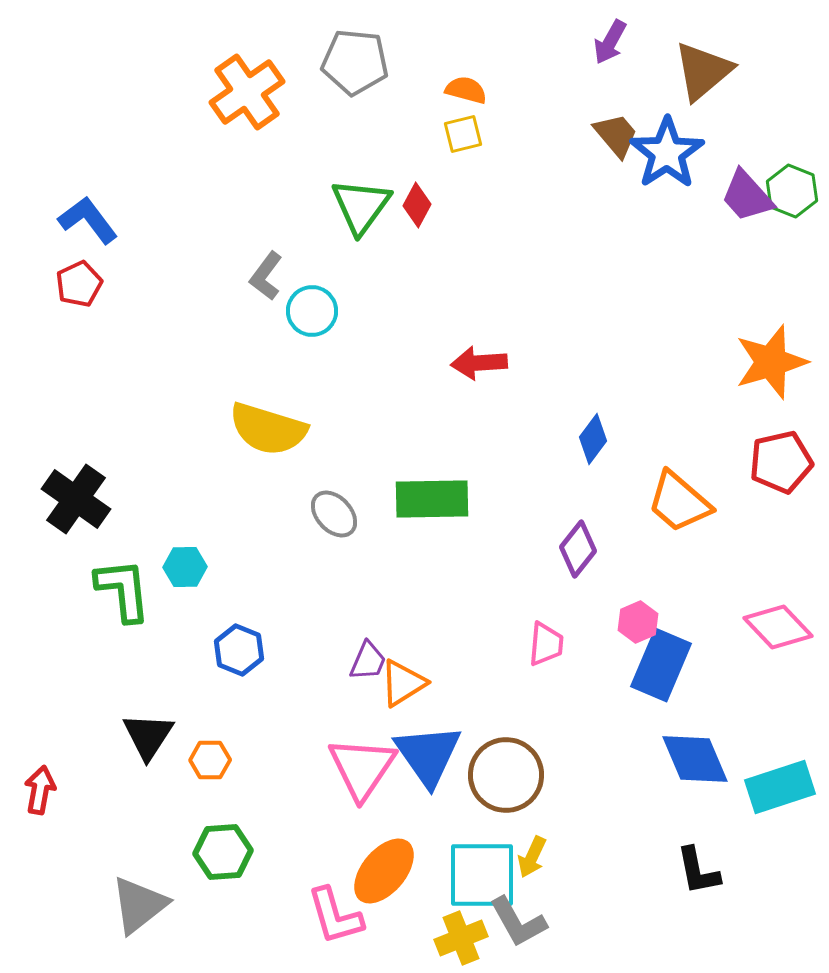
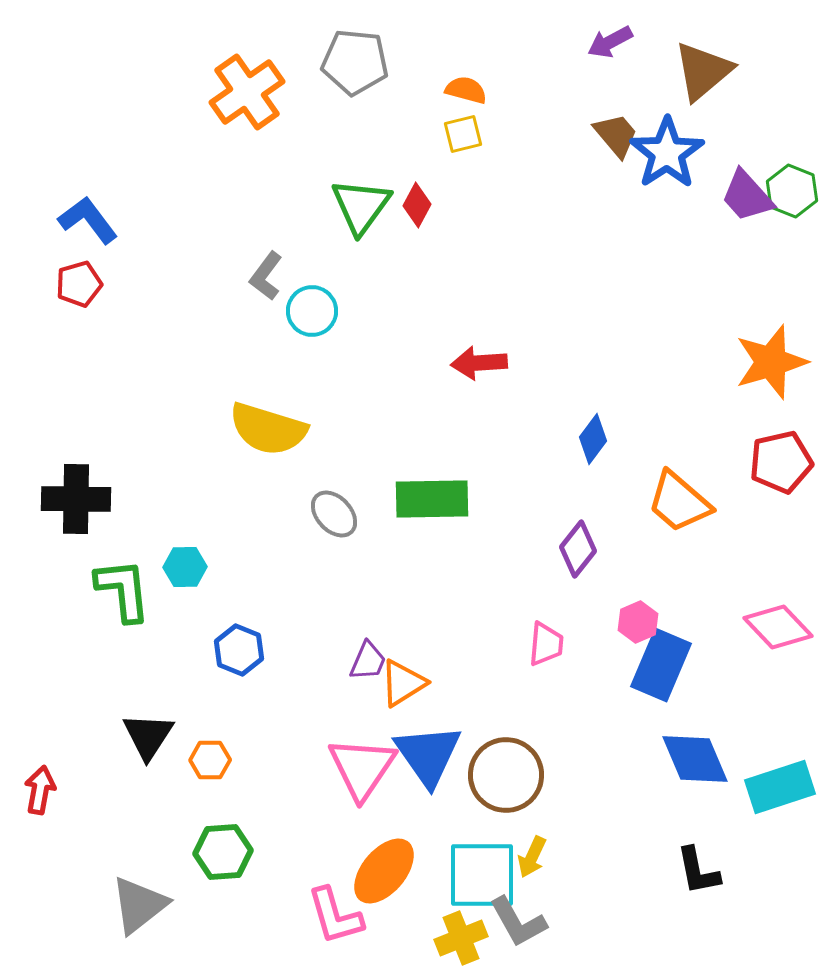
purple arrow at (610, 42): rotated 33 degrees clockwise
red pentagon at (79, 284): rotated 9 degrees clockwise
black cross at (76, 499): rotated 34 degrees counterclockwise
